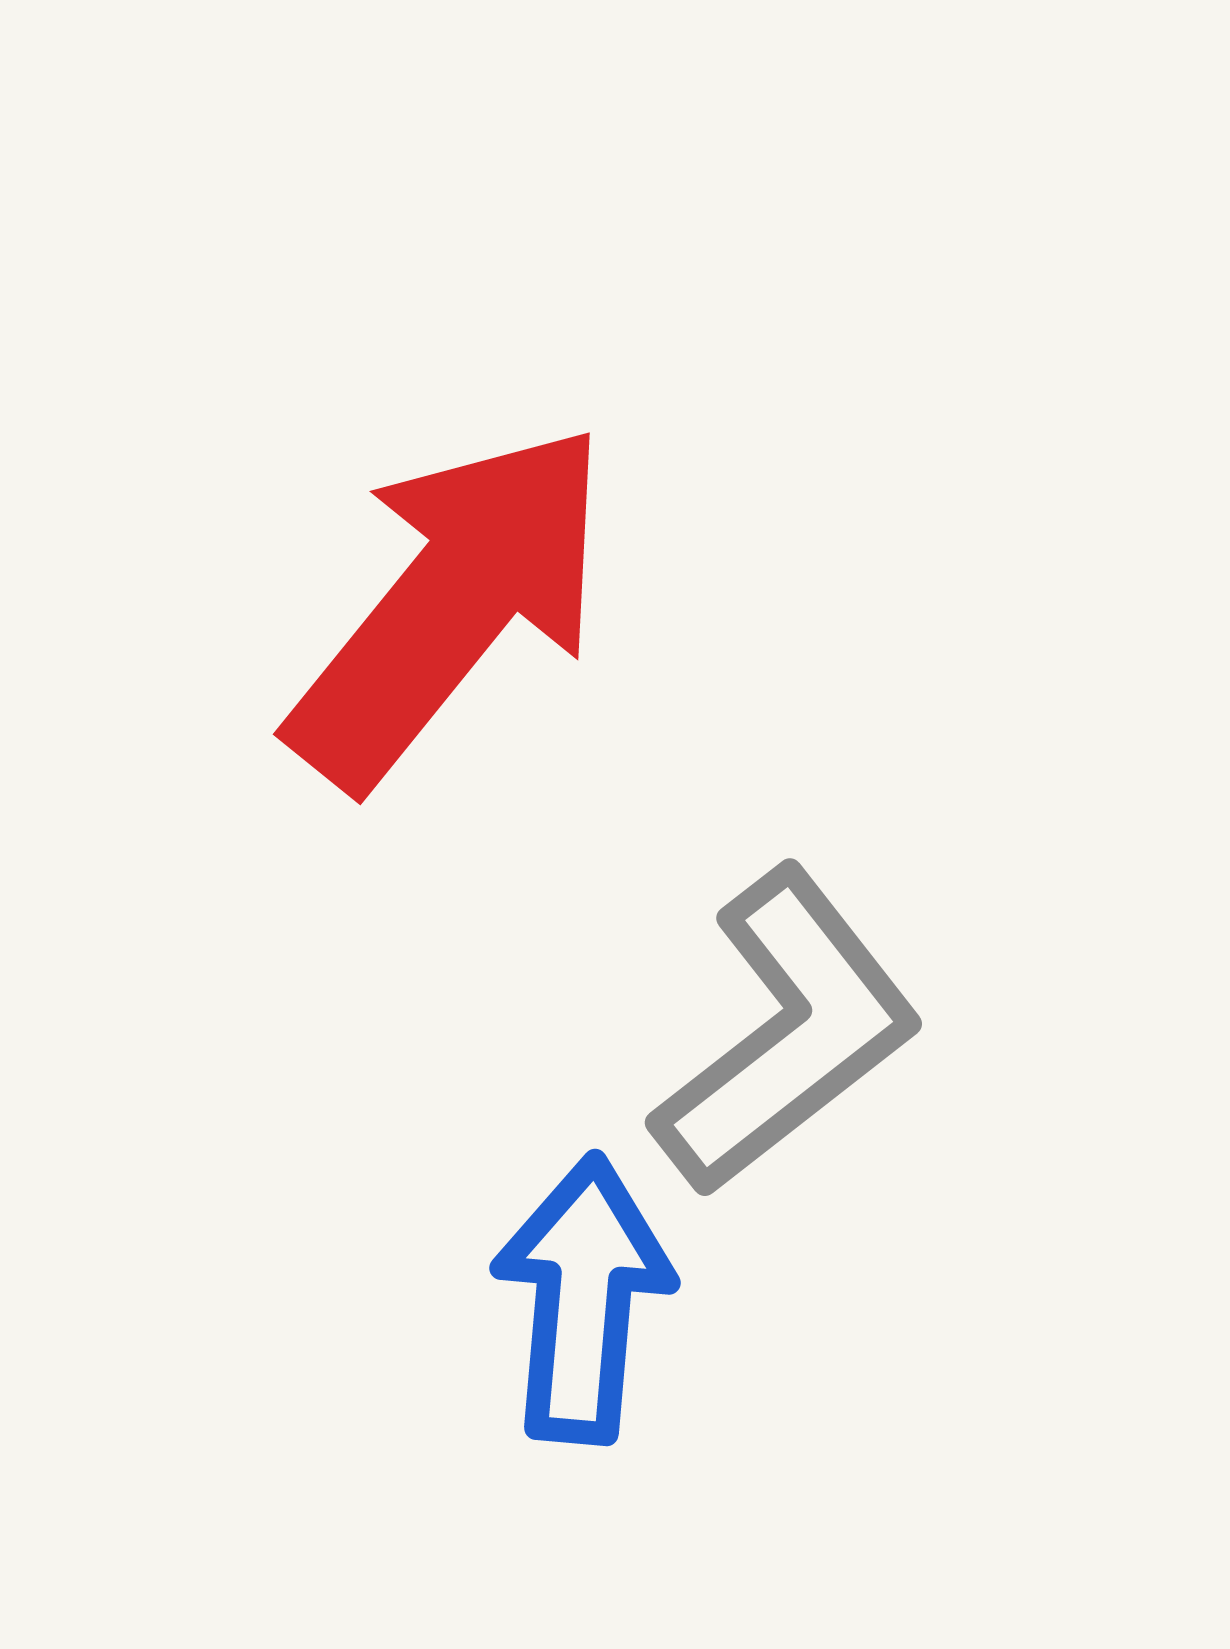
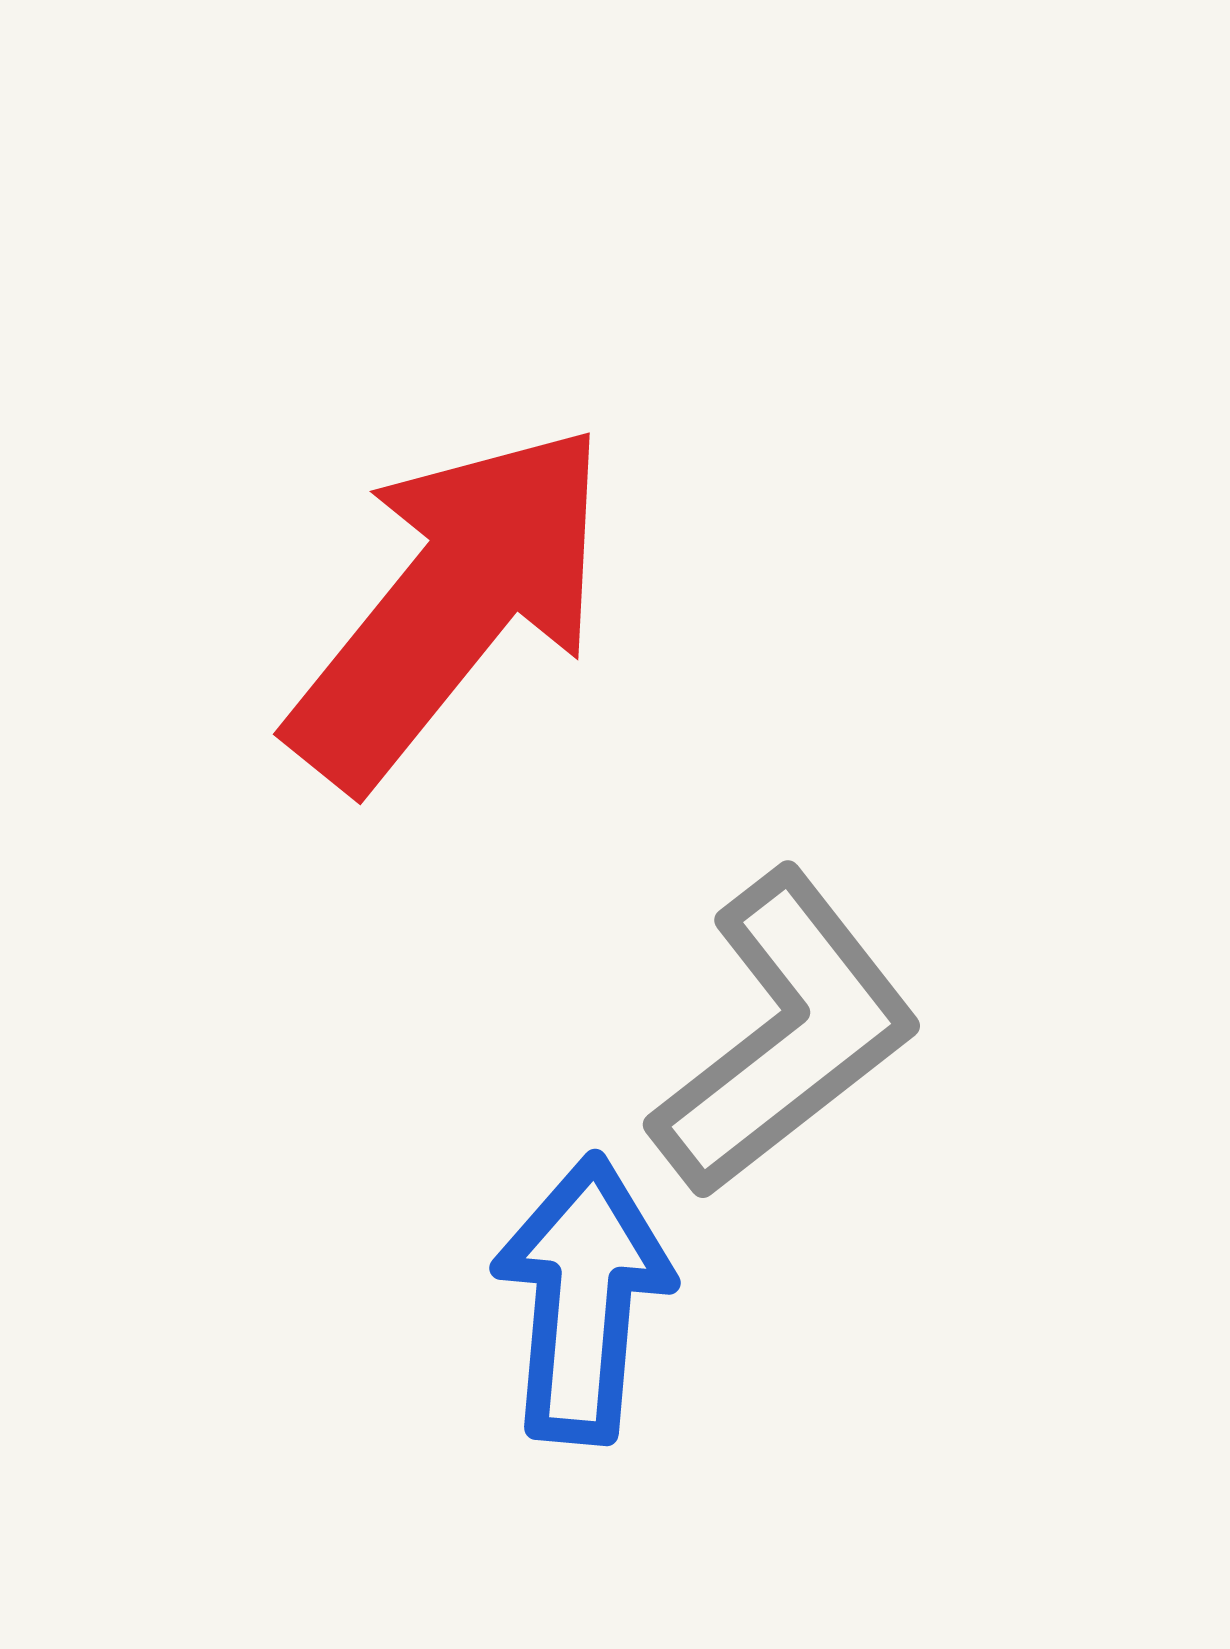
gray L-shape: moved 2 px left, 2 px down
